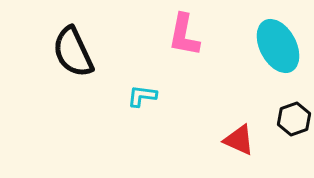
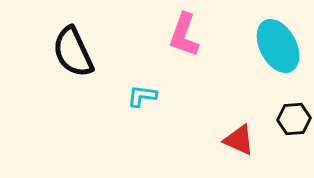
pink L-shape: rotated 9 degrees clockwise
black hexagon: rotated 16 degrees clockwise
